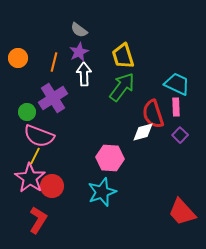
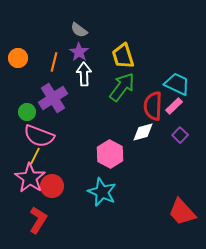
purple star: rotated 12 degrees counterclockwise
pink rectangle: moved 2 px left, 1 px up; rotated 48 degrees clockwise
red semicircle: moved 8 px up; rotated 20 degrees clockwise
pink hexagon: moved 4 px up; rotated 24 degrees clockwise
cyan star: rotated 28 degrees counterclockwise
